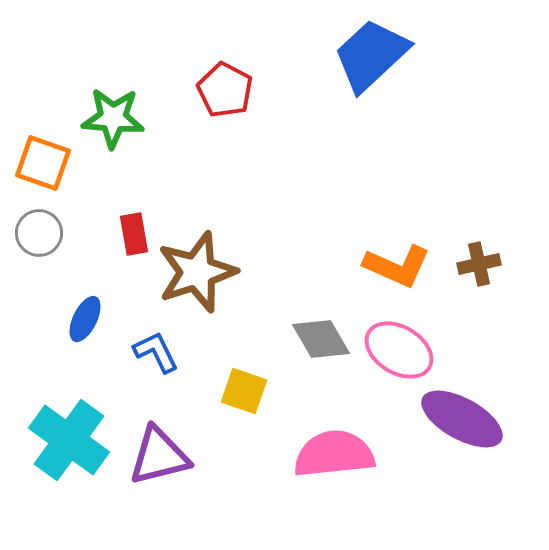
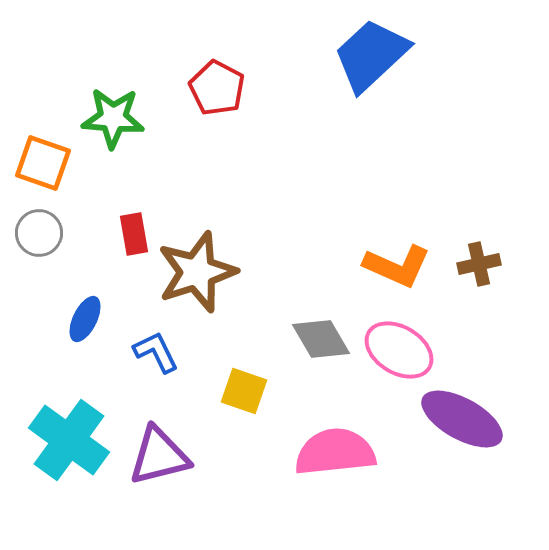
red pentagon: moved 8 px left, 2 px up
pink semicircle: moved 1 px right, 2 px up
